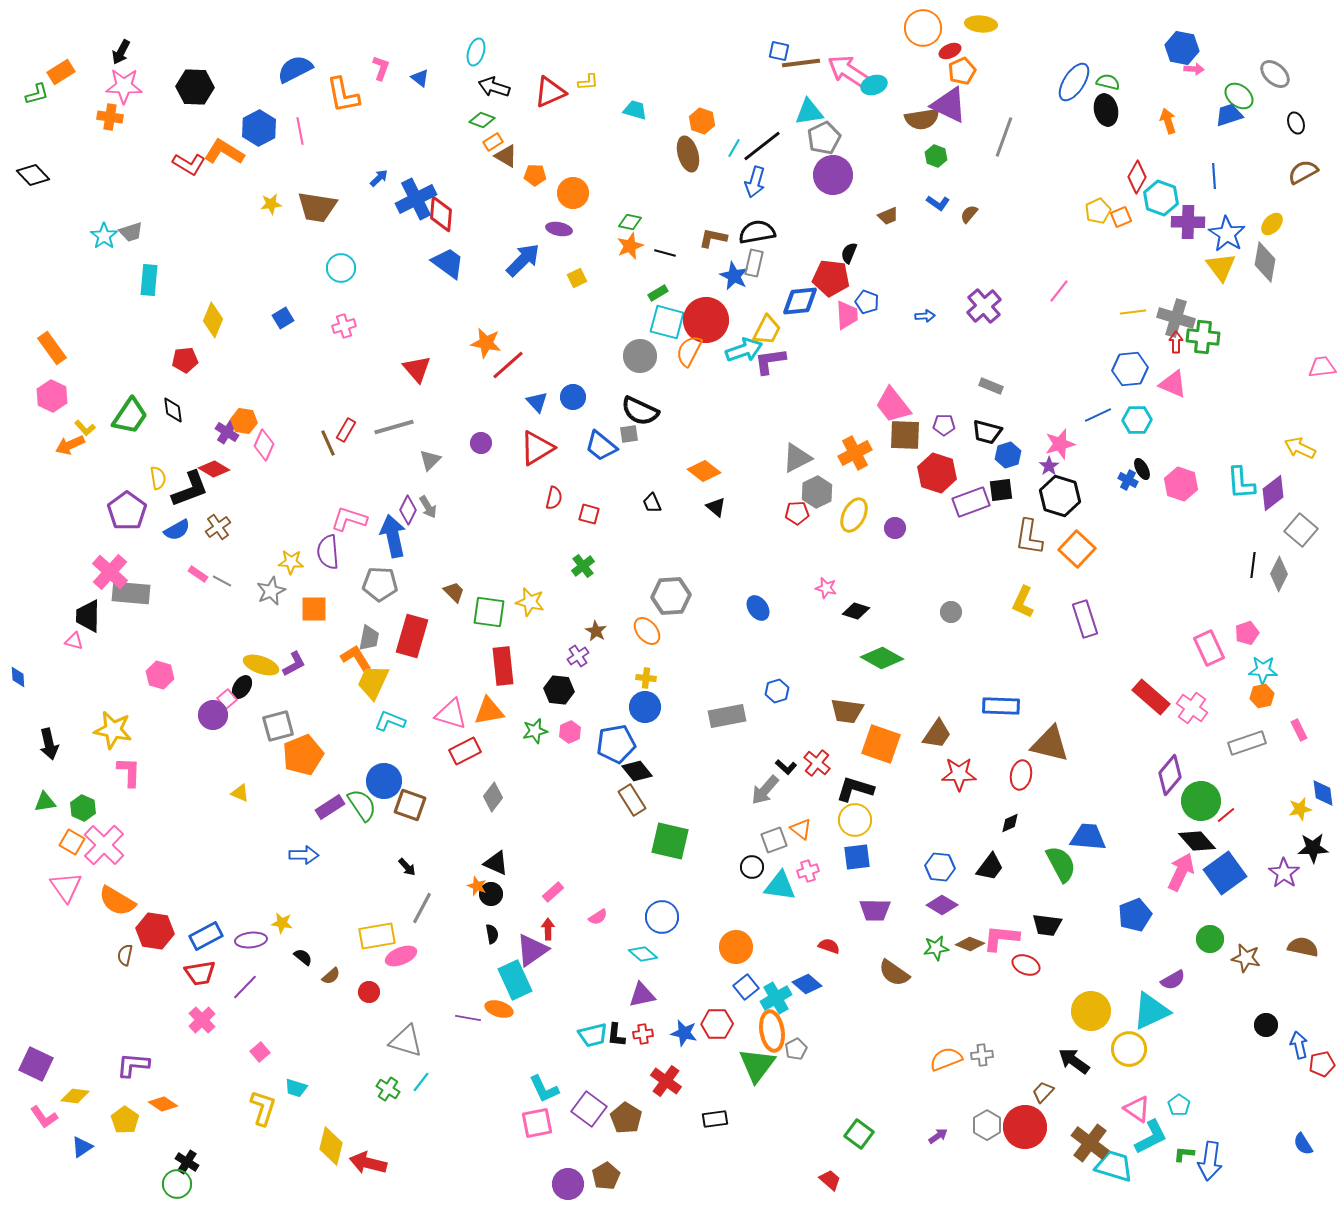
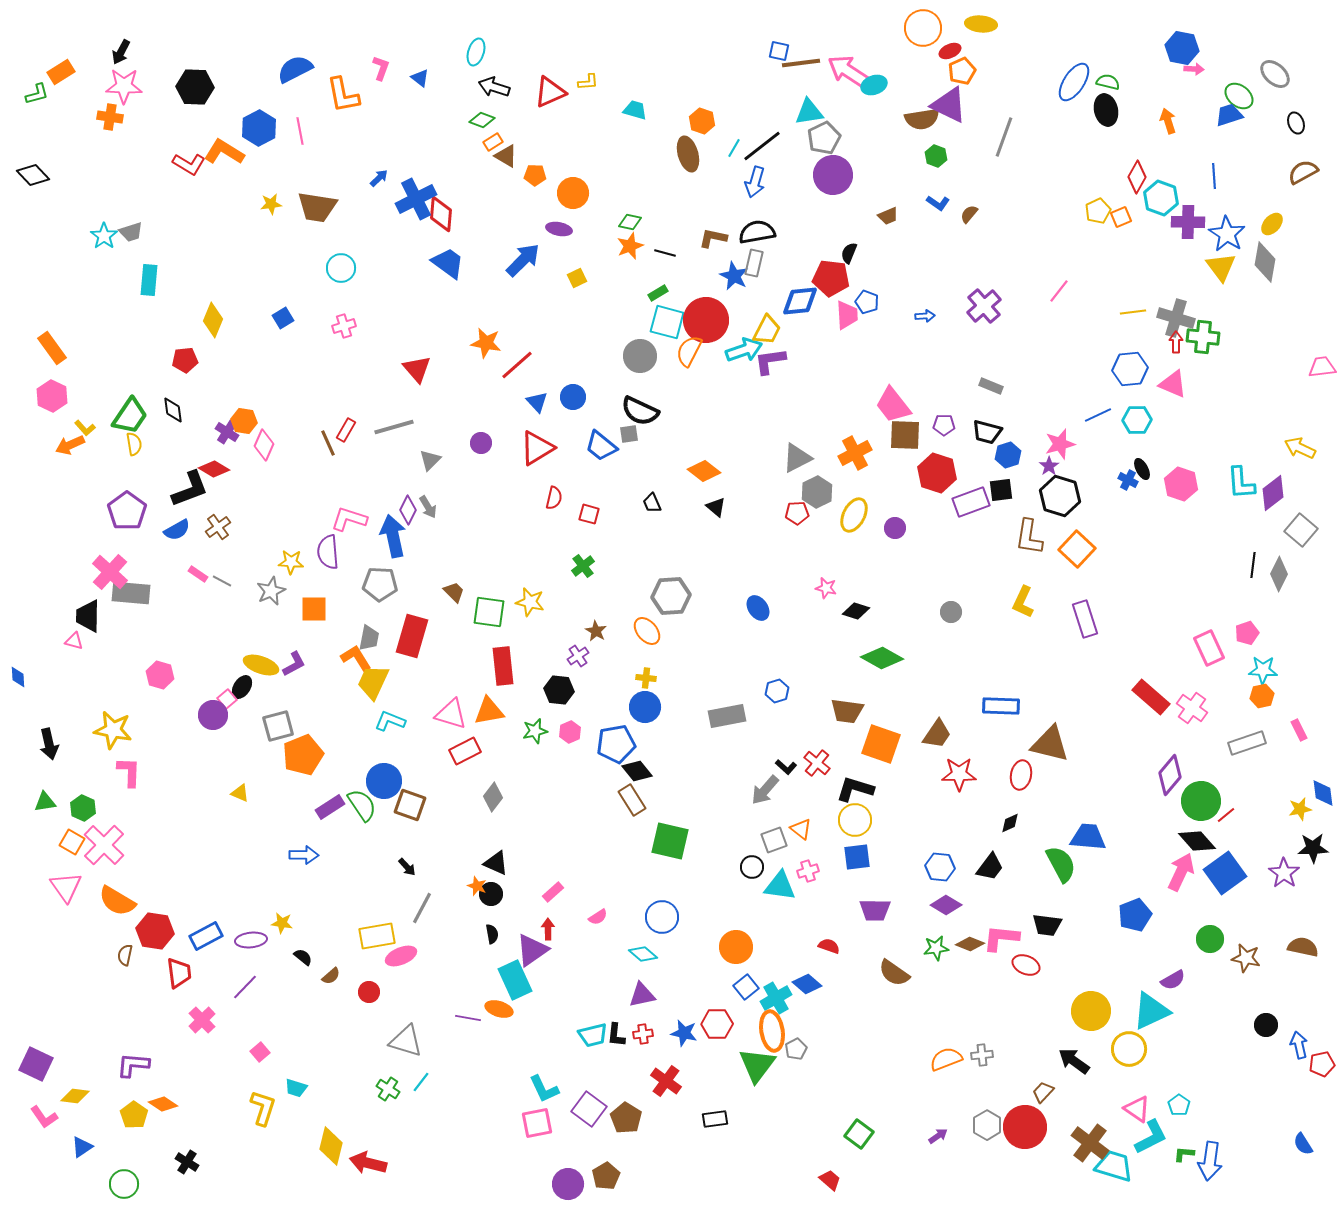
red line at (508, 365): moved 9 px right
yellow semicircle at (158, 478): moved 24 px left, 34 px up
purple diamond at (942, 905): moved 4 px right
red trapezoid at (200, 973): moved 21 px left; rotated 88 degrees counterclockwise
yellow pentagon at (125, 1120): moved 9 px right, 5 px up
green circle at (177, 1184): moved 53 px left
